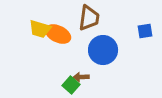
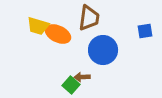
yellow trapezoid: moved 2 px left, 3 px up
brown arrow: moved 1 px right
